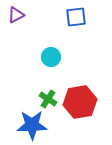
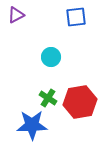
green cross: moved 1 px up
